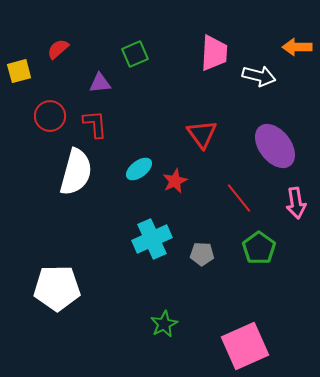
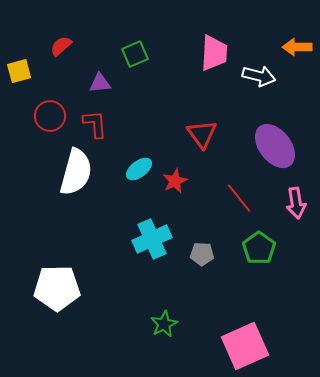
red semicircle: moved 3 px right, 3 px up
